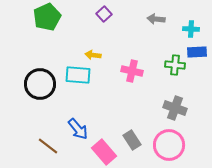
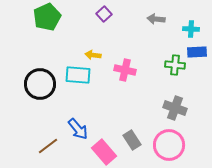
pink cross: moved 7 px left, 1 px up
brown line: rotated 75 degrees counterclockwise
